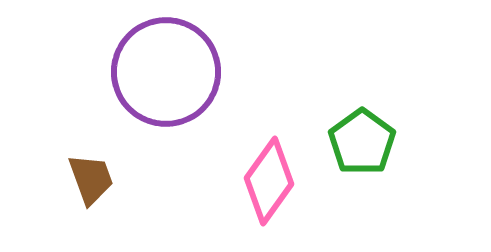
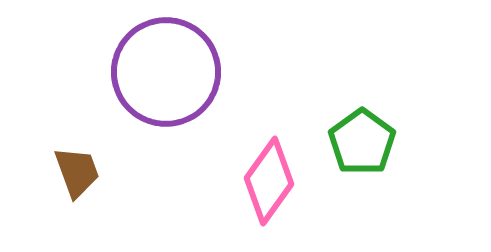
brown trapezoid: moved 14 px left, 7 px up
